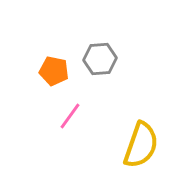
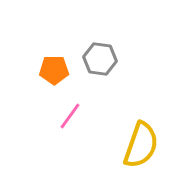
gray hexagon: rotated 12 degrees clockwise
orange pentagon: moved 1 px up; rotated 12 degrees counterclockwise
